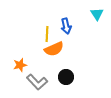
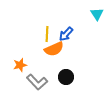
blue arrow: moved 8 px down; rotated 56 degrees clockwise
